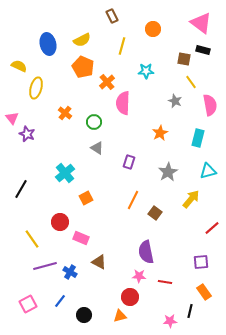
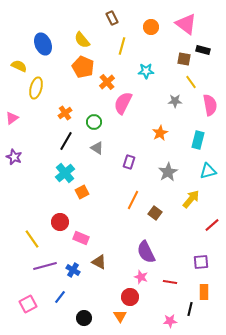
brown rectangle at (112, 16): moved 2 px down
pink triangle at (201, 23): moved 15 px left, 1 px down
orange circle at (153, 29): moved 2 px left, 2 px up
yellow semicircle at (82, 40): rotated 78 degrees clockwise
blue ellipse at (48, 44): moved 5 px left; rotated 10 degrees counterclockwise
gray star at (175, 101): rotated 24 degrees counterclockwise
pink semicircle at (123, 103): rotated 25 degrees clockwise
orange cross at (65, 113): rotated 16 degrees clockwise
pink triangle at (12, 118): rotated 32 degrees clockwise
purple star at (27, 134): moved 13 px left, 23 px down
cyan rectangle at (198, 138): moved 2 px down
black line at (21, 189): moved 45 px right, 48 px up
orange square at (86, 198): moved 4 px left, 6 px up
red line at (212, 228): moved 3 px up
purple semicircle at (146, 252): rotated 15 degrees counterclockwise
blue cross at (70, 272): moved 3 px right, 2 px up
pink star at (139, 276): moved 2 px right, 1 px down; rotated 16 degrees clockwise
red line at (165, 282): moved 5 px right
orange rectangle at (204, 292): rotated 35 degrees clockwise
blue line at (60, 301): moved 4 px up
black line at (190, 311): moved 2 px up
black circle at (84, 315): moved 3 px down
orange triangle at (120, 316): rotated 48 degrees counterclockwise
